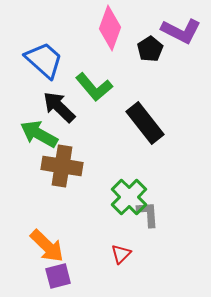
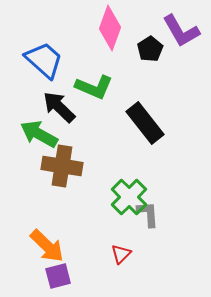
purple L-shape: rotated 33 degrees clockwise
green L-shape: rotated 27 degrees counterclockwise
